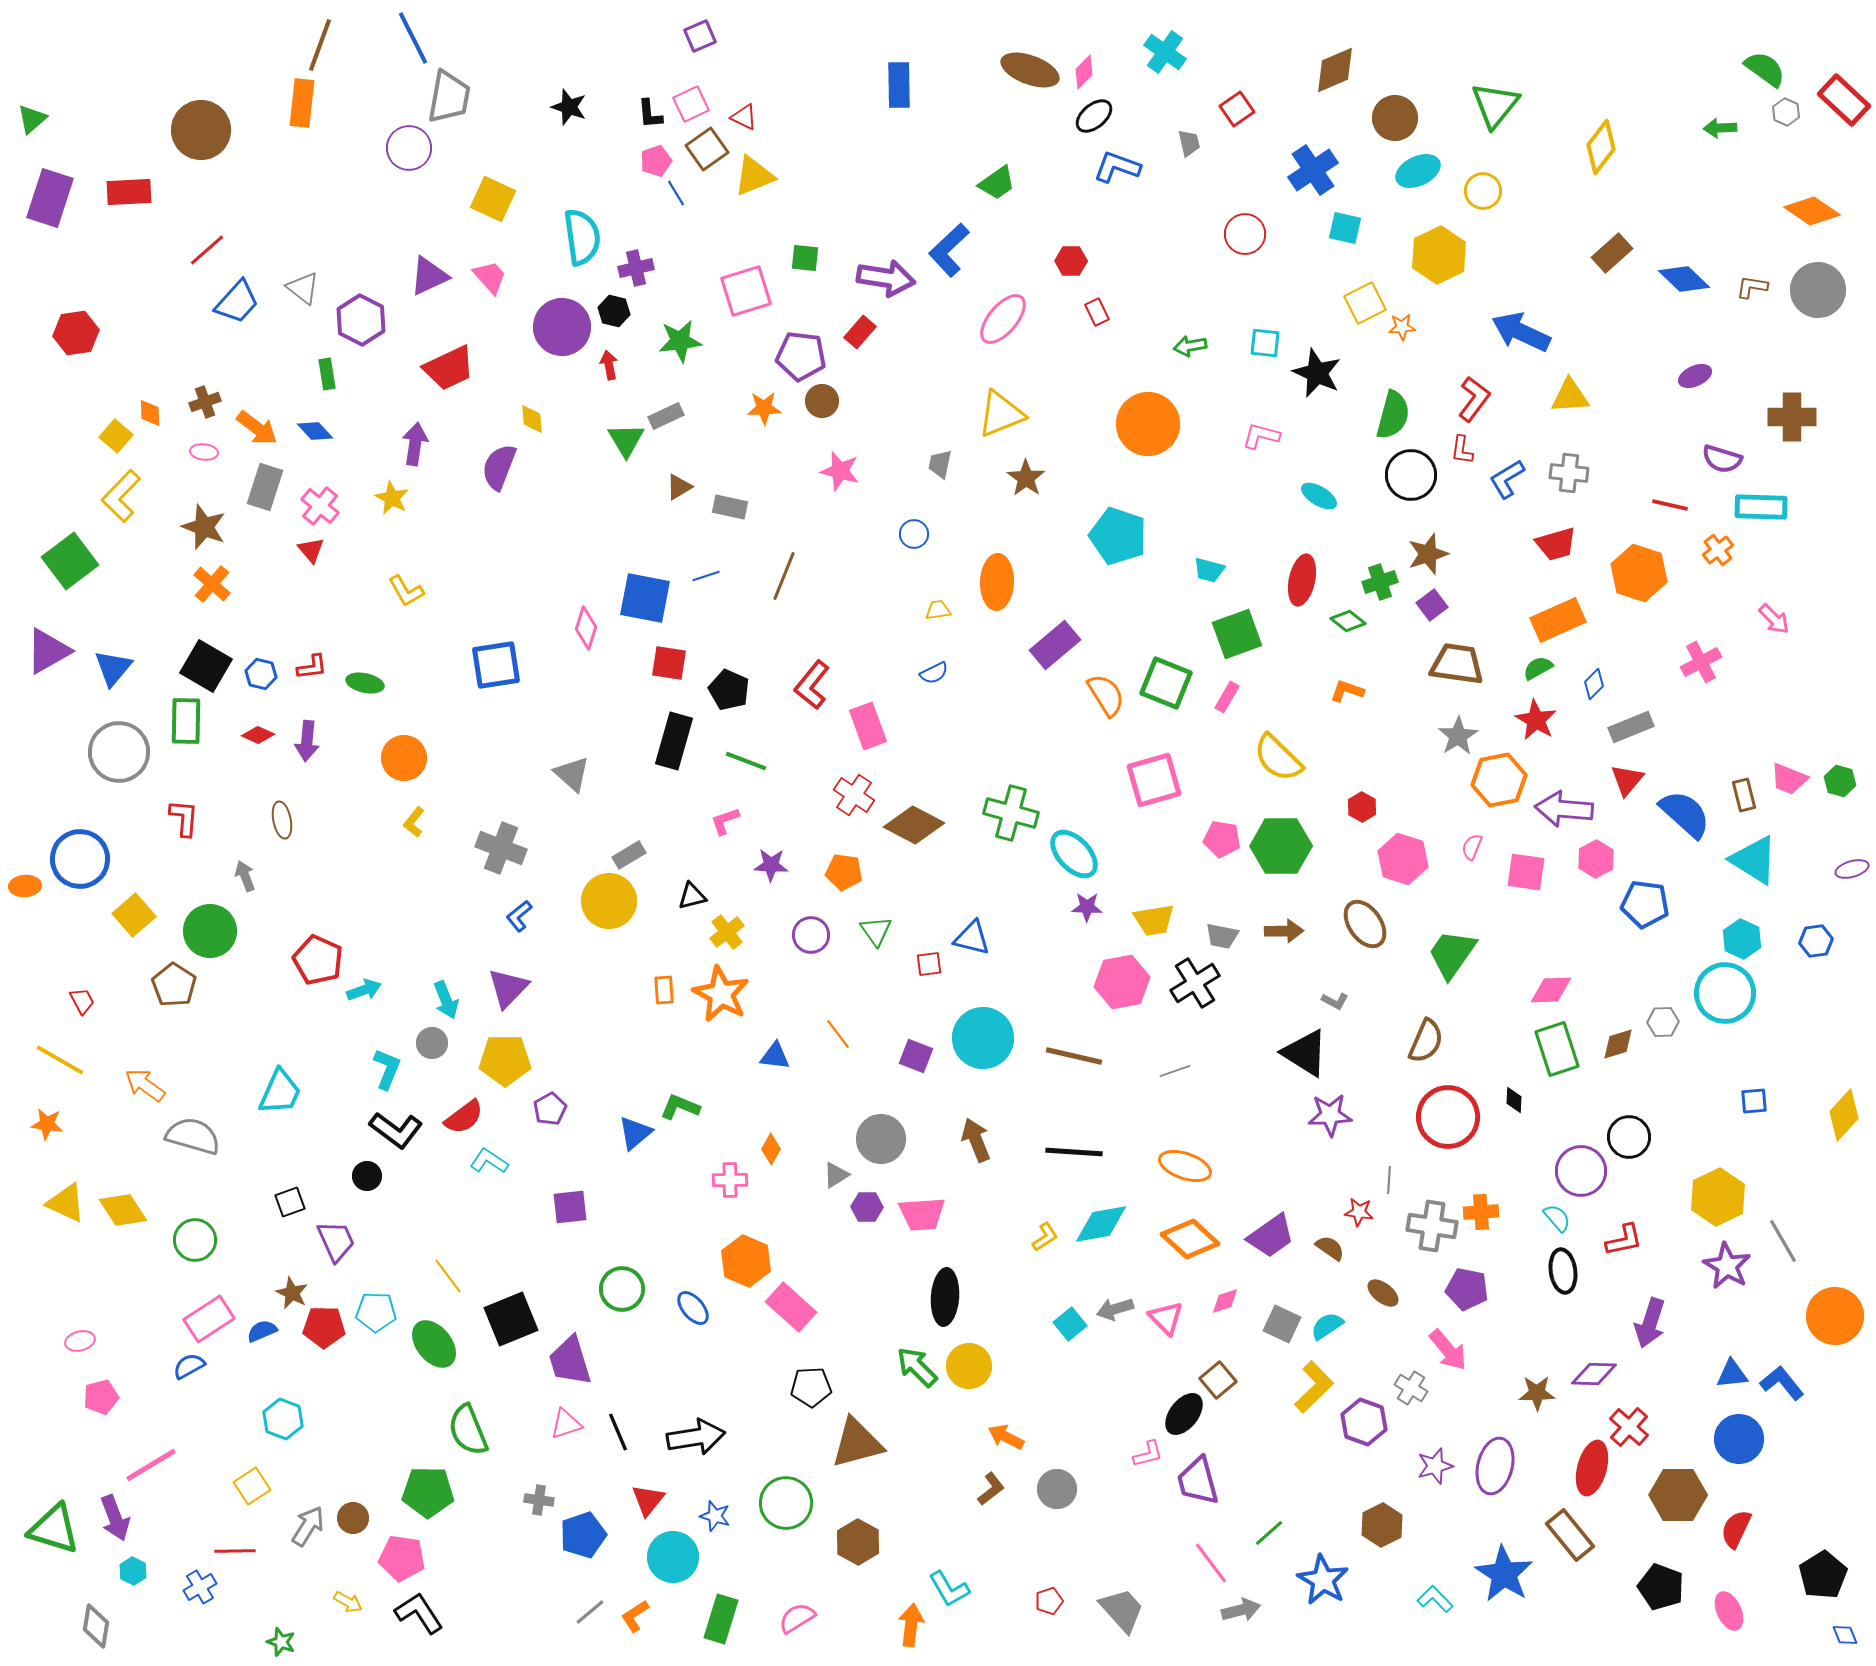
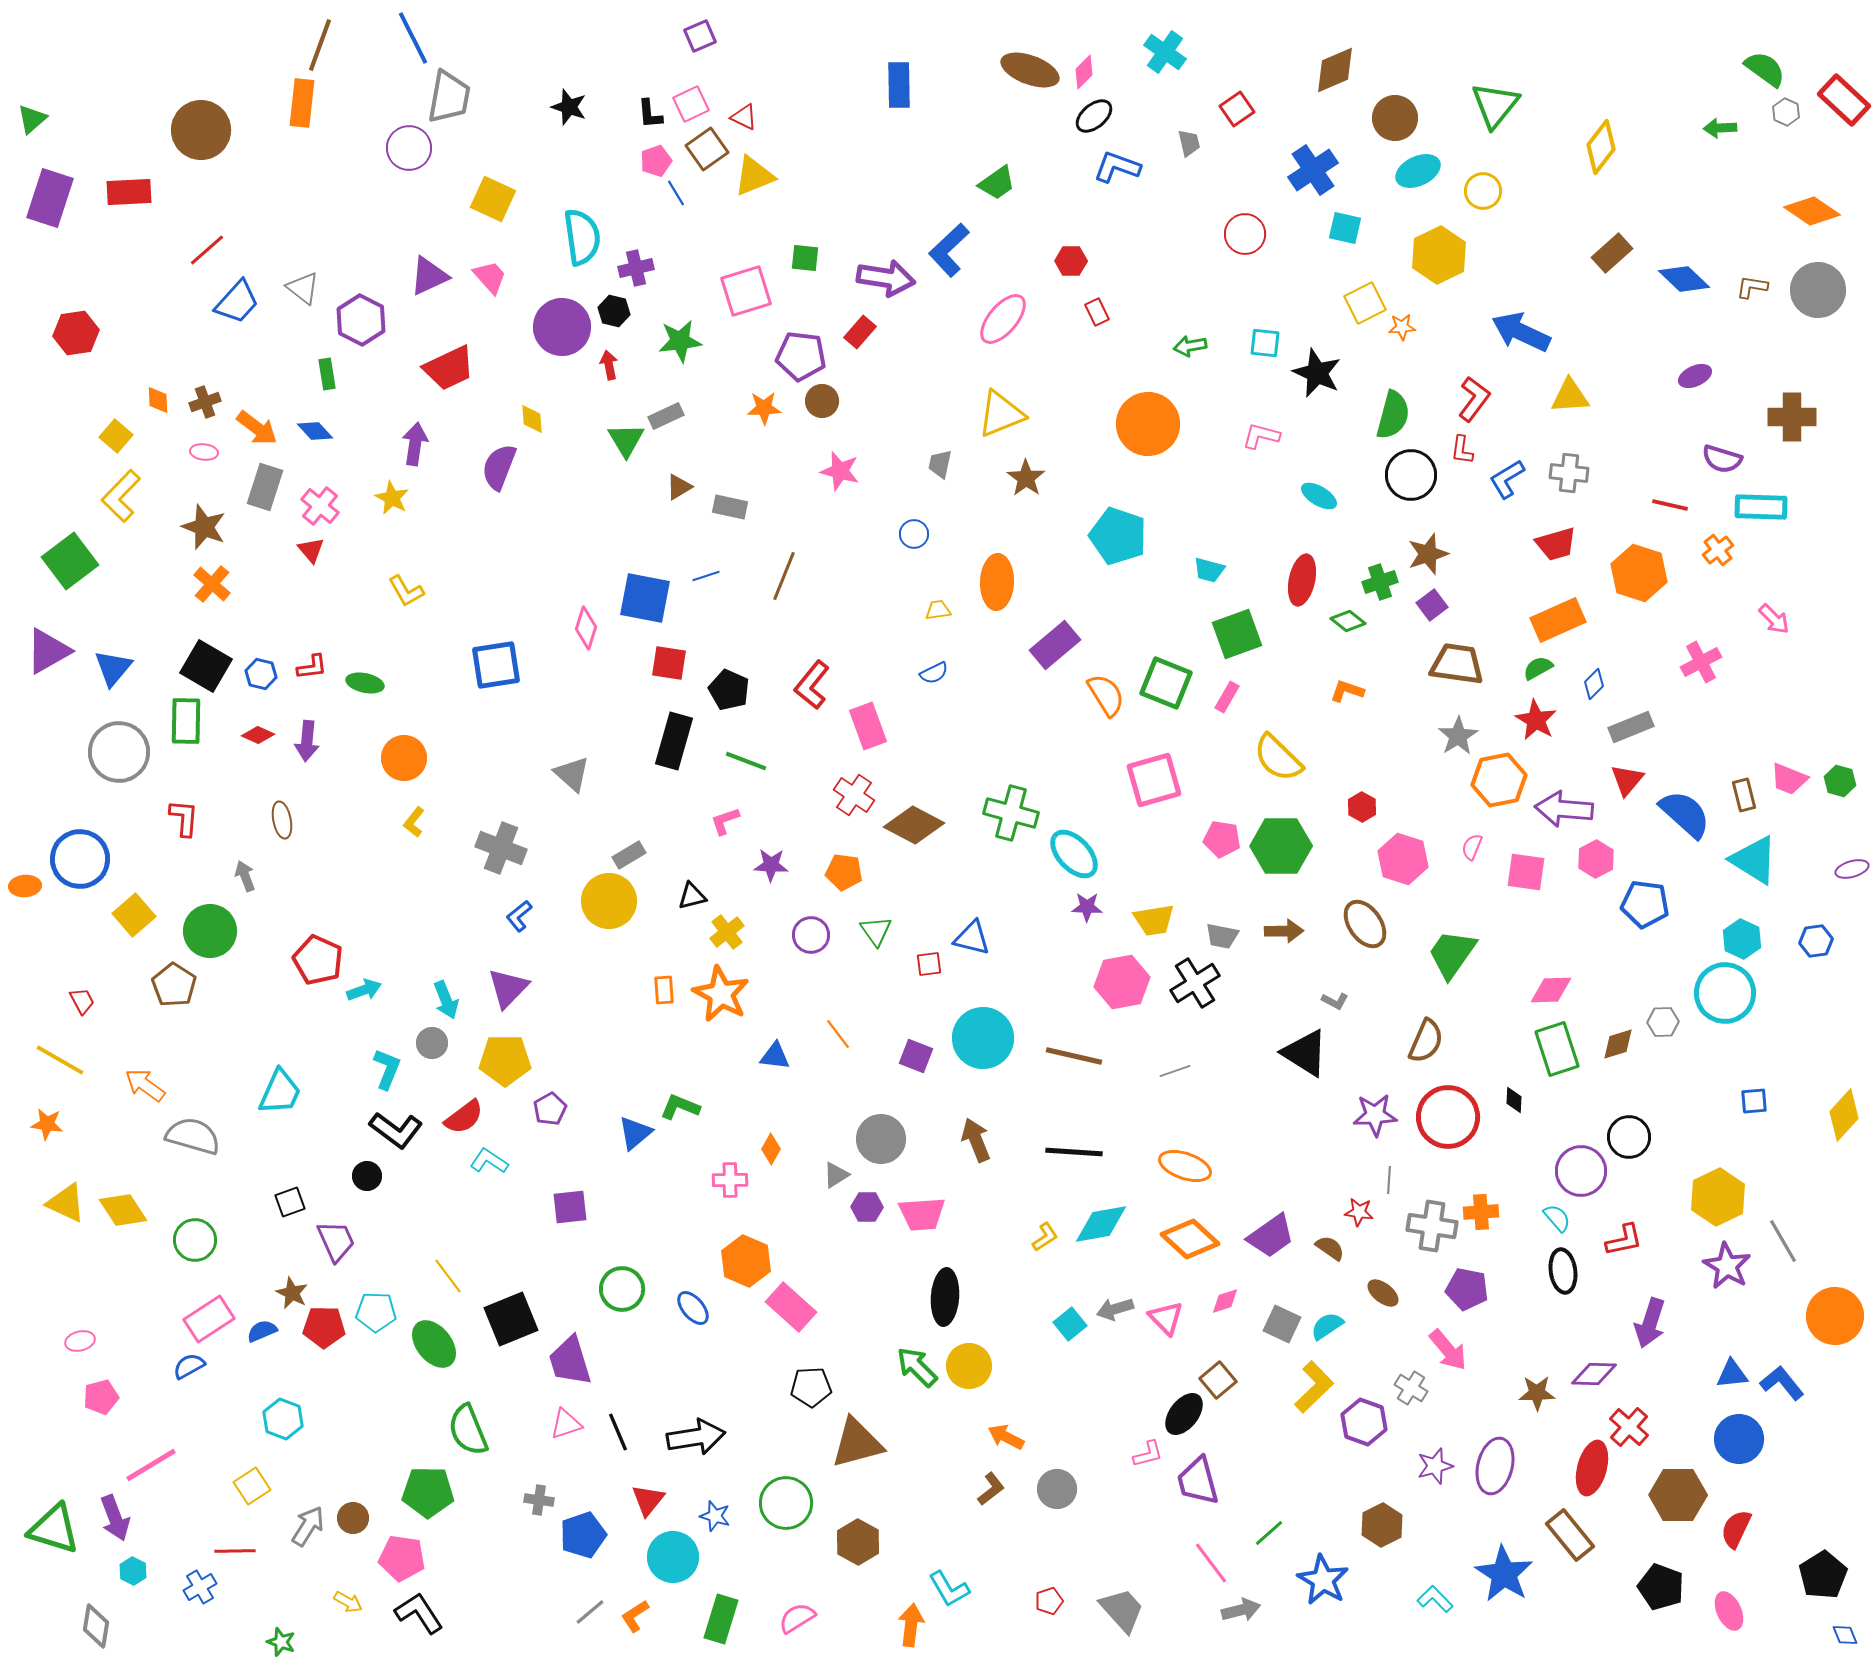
orange diamond at (150, 413): moved 8 px right, 13 px up
purple star at (1330, 1115): moved 45 px right
